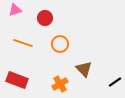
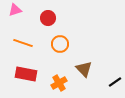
red circle: moved 3 px right
red rectangle: moved 9 px right, 6 px up; rotated 10 degrees counterclockwise
orange cross: moved 1 px left, 1 px up
